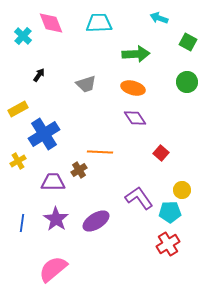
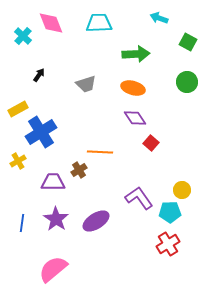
blue cross: moved 3 px left, 2 px up
red square: moved 10 px left, 10 px up
